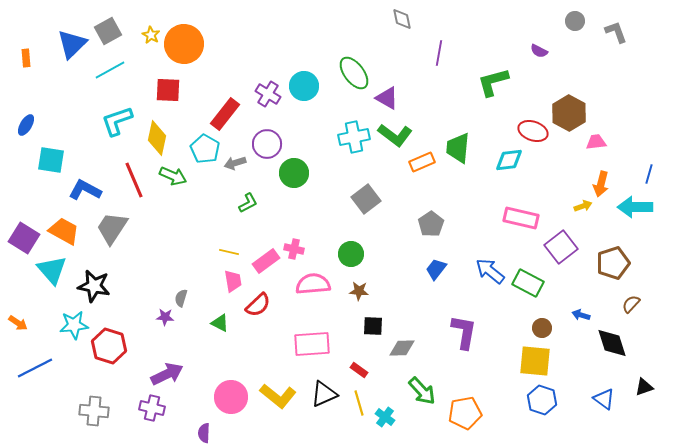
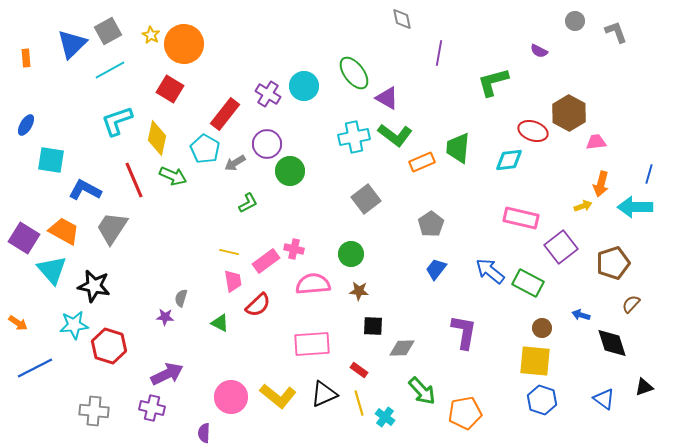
red square at (168, 90): moved 2 px right, 1 px up; rotated 28 degrees clockwise
gray arrow at (235, 163): rotated 15 degrees counterclockwise
green circle at (294, 173): moved 4 px left, 2 px up
